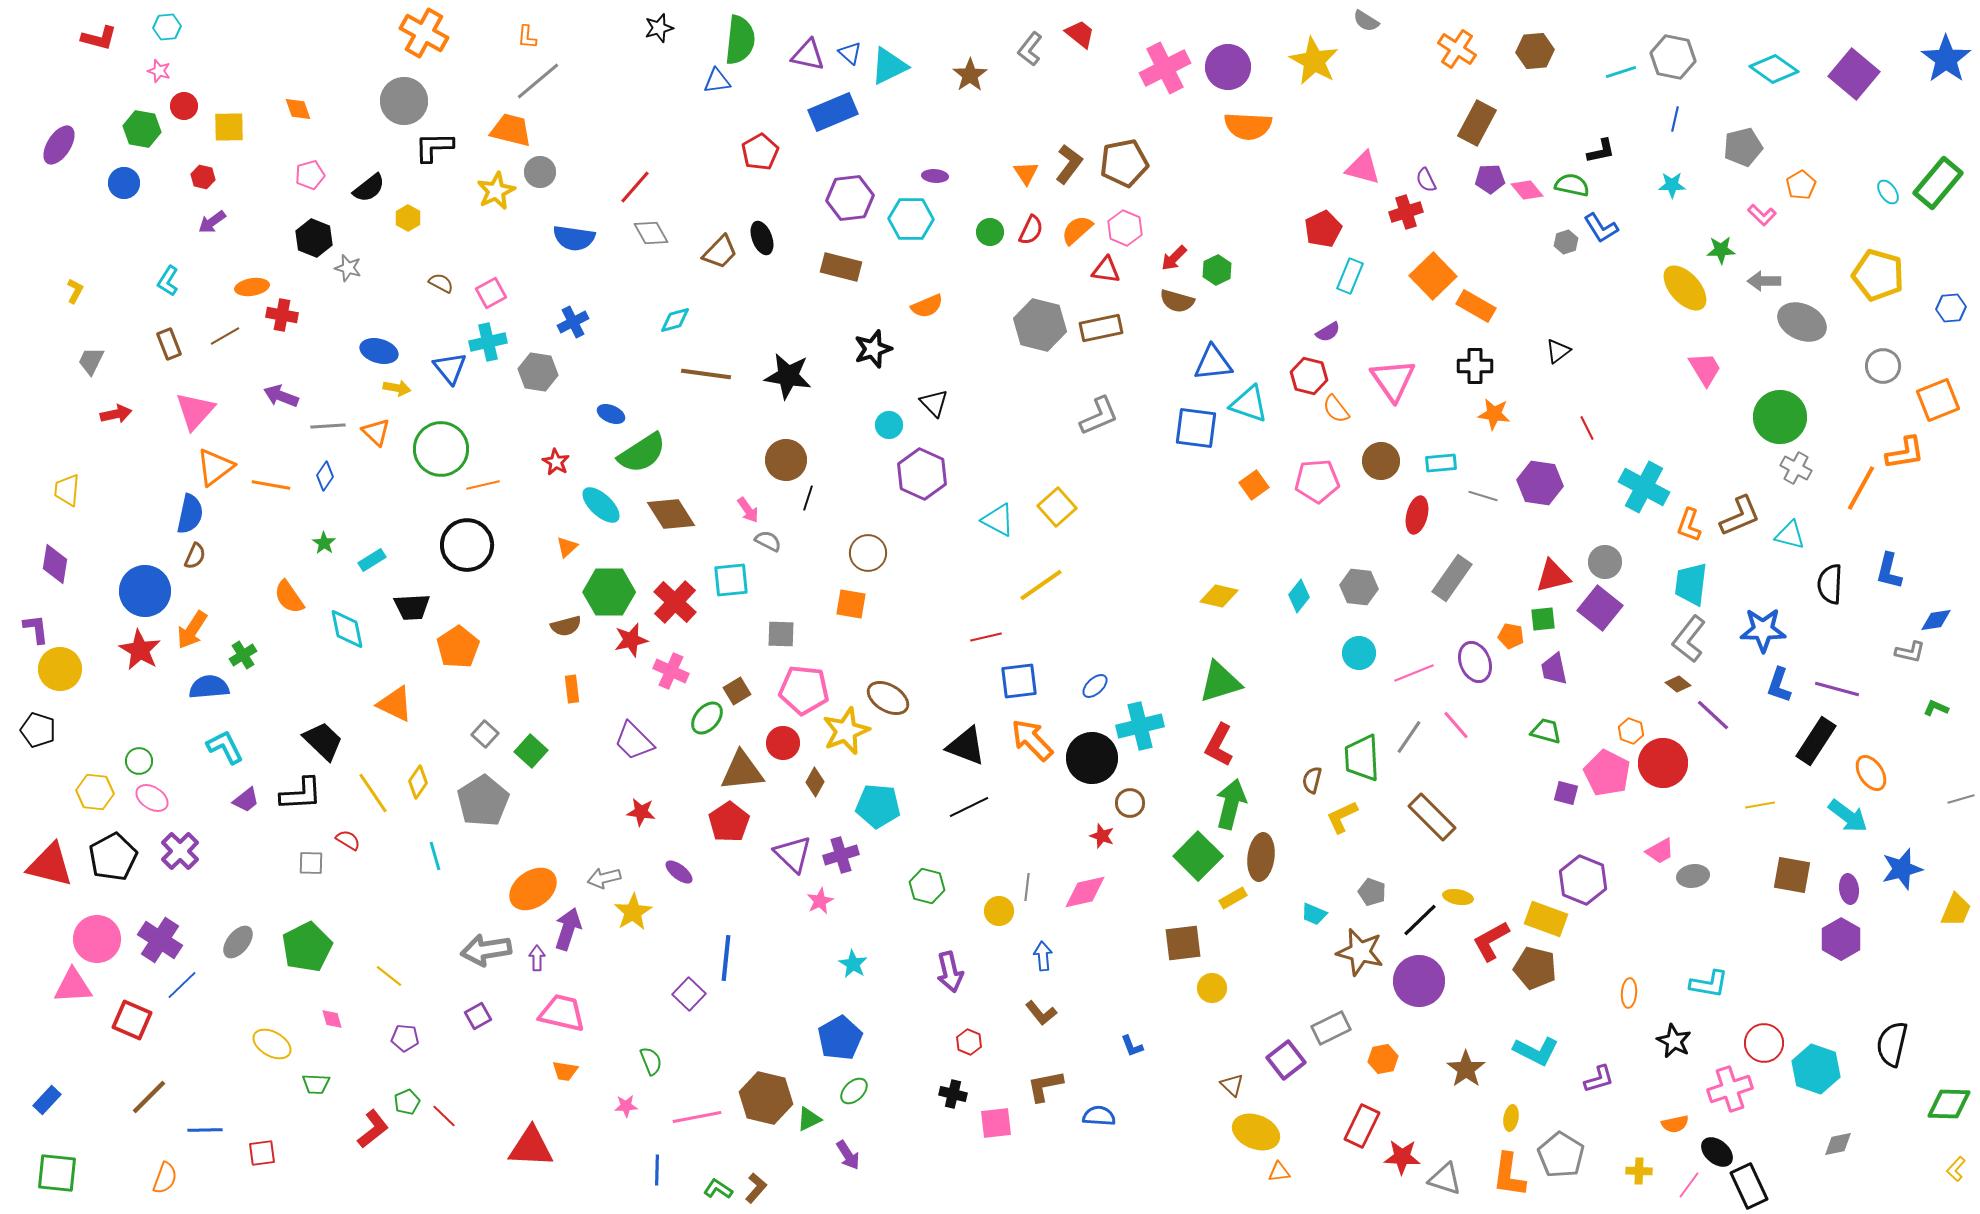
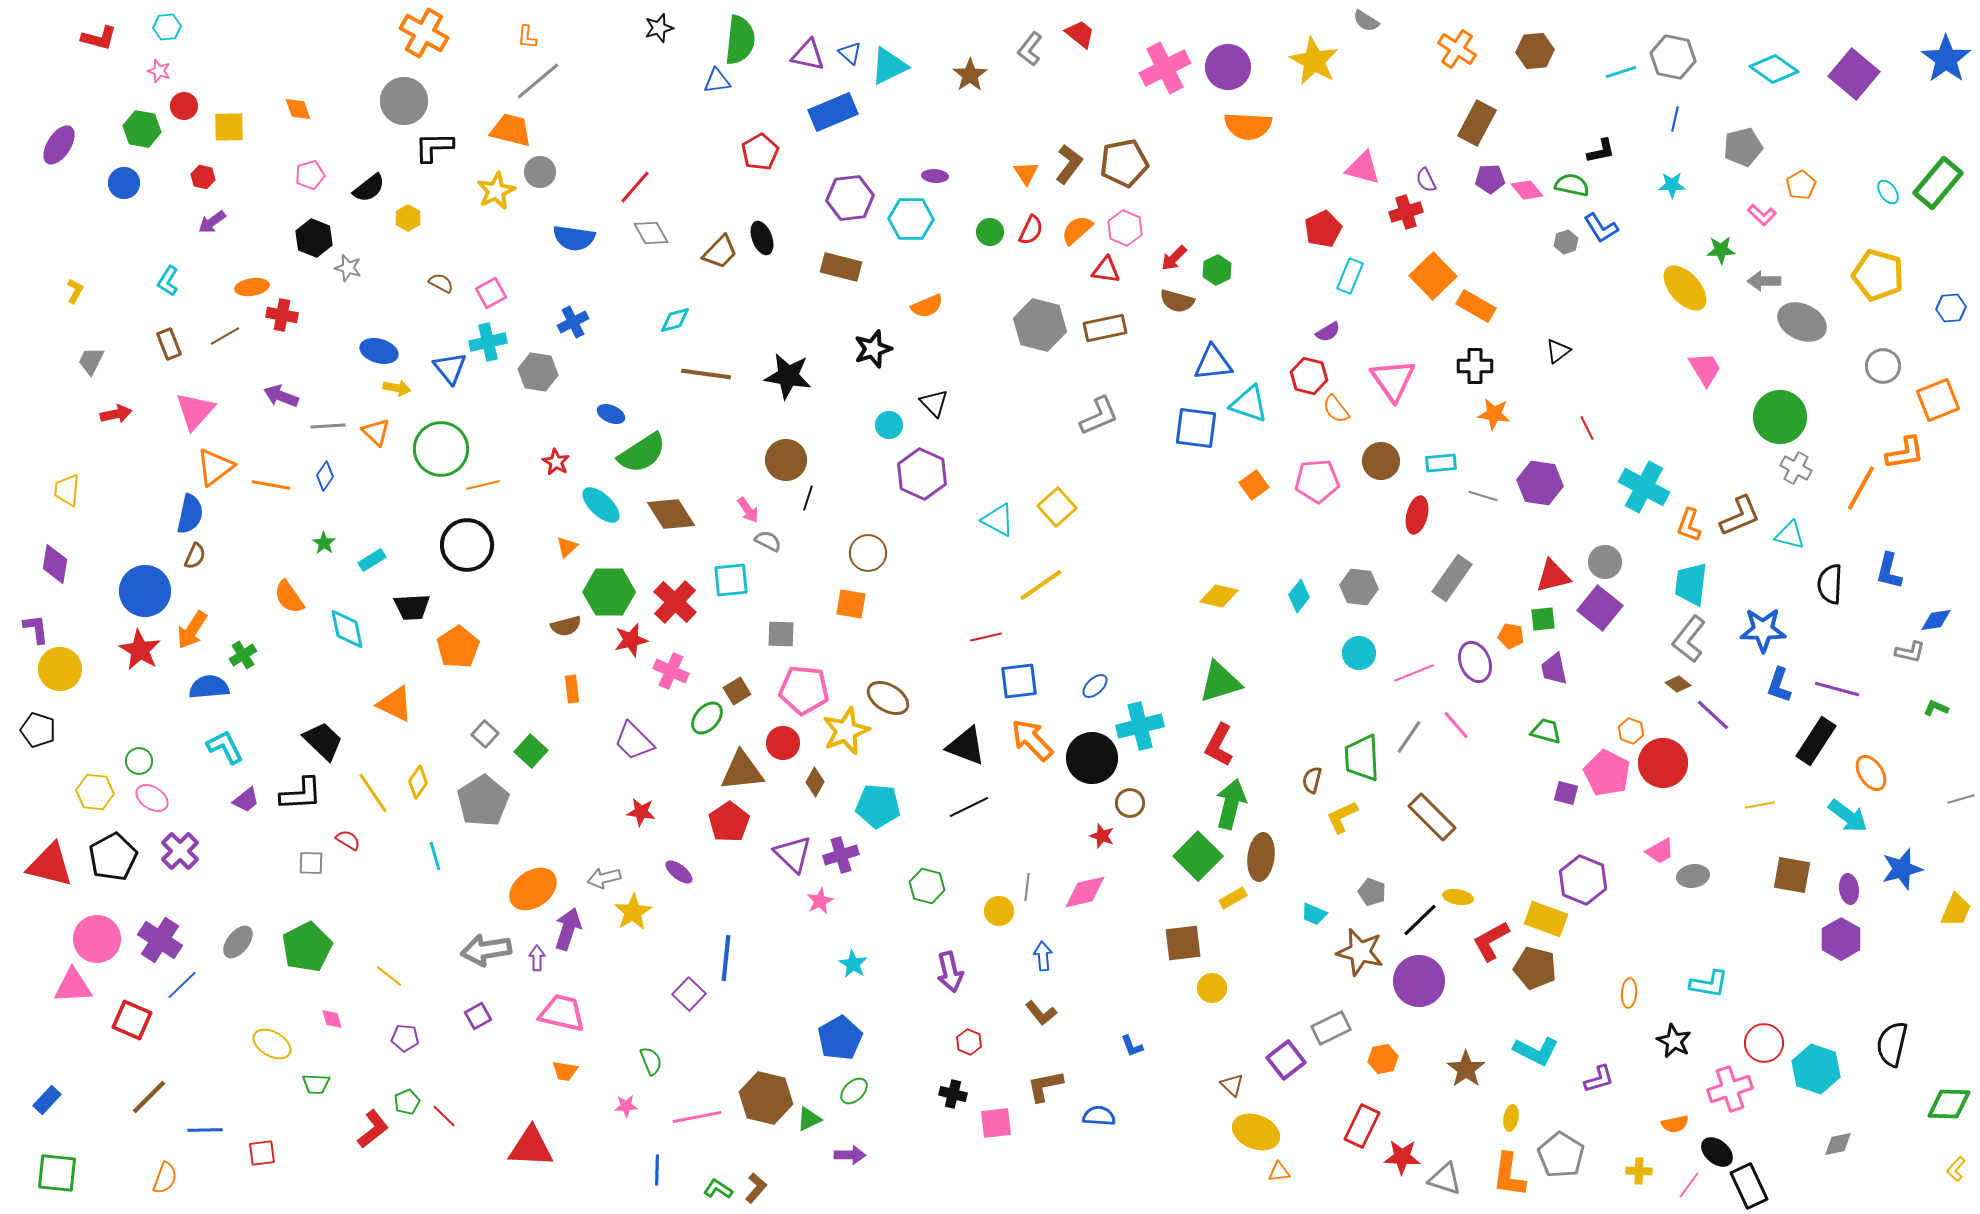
brown rectangle at (1101, 328): moved 4 px right
purple arrow at (848, 1155): moved 2 px right; rotated 56 degrees counterclockwise
